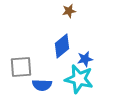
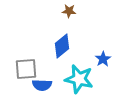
brown star: rotated 16 degrees clockwise
blue star: moved 18 px right; rotated 21 degrees counterclockwise
gray square: moved 5 px right, 2 px down
